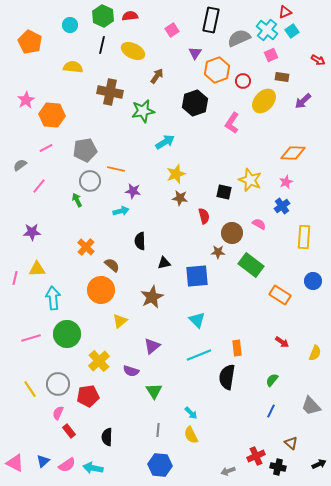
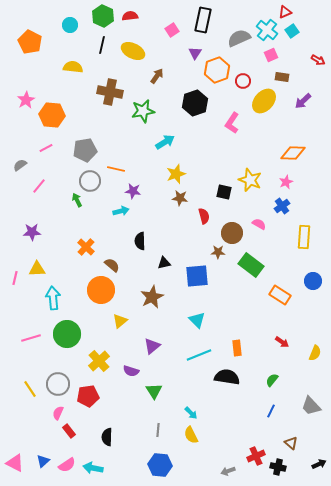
black rectangle at (211, 20): moved 8 px left
black semicircle at (227, 377): rotated 90 degrees clockwise
